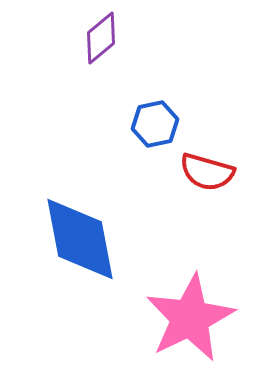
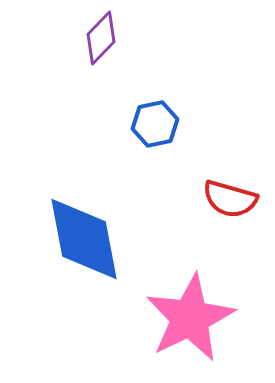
purple diamond: rotated 6 degrees counterclockwise
red semicircle: moved 23 px right, 27 px down
blue diamond: moved 4 px right
